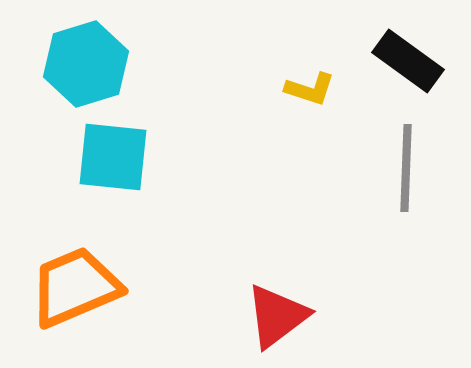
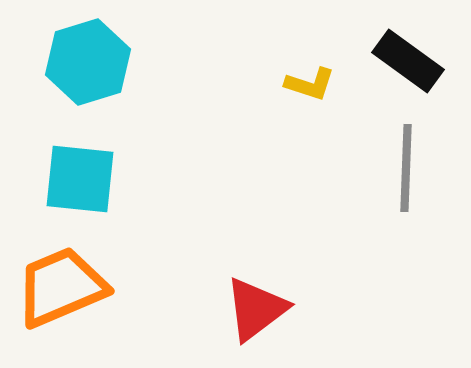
cyan hexagon: moved 2 px right, 2 px up
yellow L-shape: moved 5 px up
cyan square: moved 33 px left, 22 px down
orange trapezoid: moved 14 px left
red triangle: moved 21 px left, 7 px up
